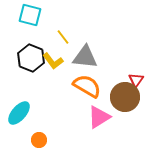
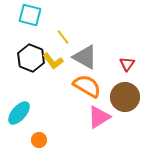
gray triangle: rotated 24 degrees clockwise
red triangle: moved 9 px left, 16 px up
